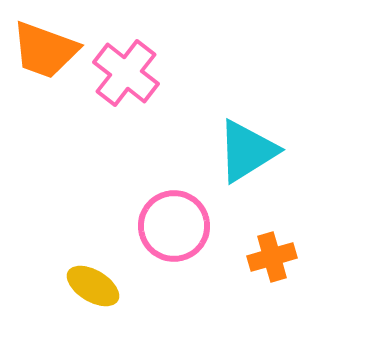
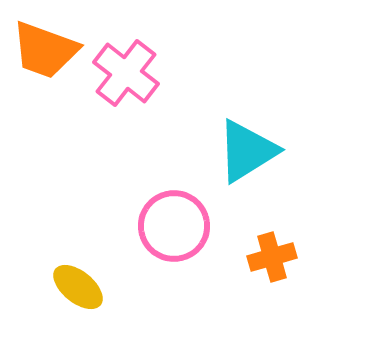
yellow ellipse: moved 15 px left, 1 px down; rotated 8 degrees clockwise
